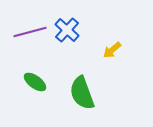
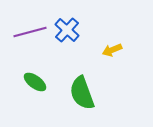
yellow arrow: rotated 18 degrees clockwise
